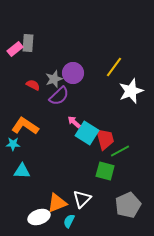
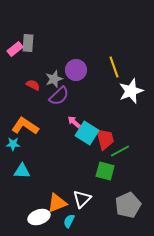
yellow line: rotated 55 degrees counterclockwise
purple circle: moved 3 px right, 3 px up
